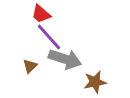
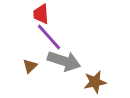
red trapezoid: rotated 45 degrees clockwise
gray arrow: moved 1 px left, 2 px down
